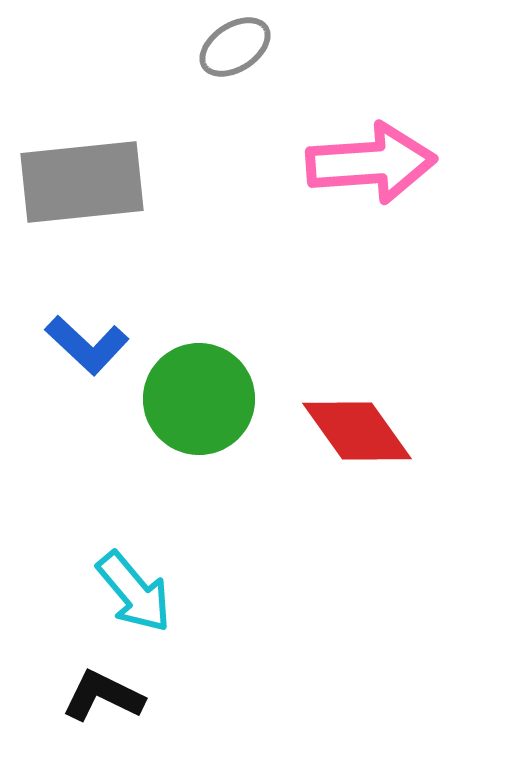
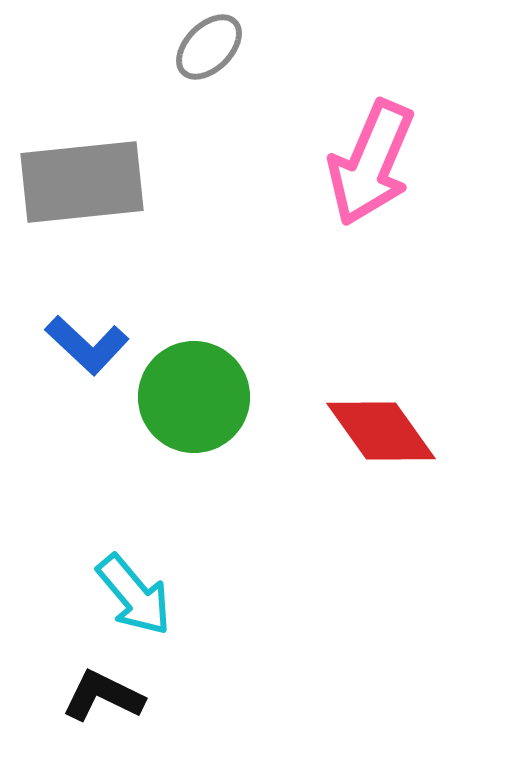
gray ellipse: moved 26 px left; rotated 12 degrees counterclockwise
pink arrow: rotated 117 degrees clockwise
green circle: moved 5 px left, 2 px up
red diamond: moved 24 px right
cyan arrow: moved 3 px down
